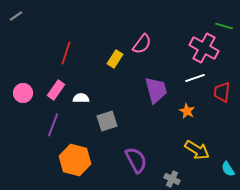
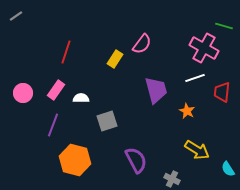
red line: moved 1 px up
